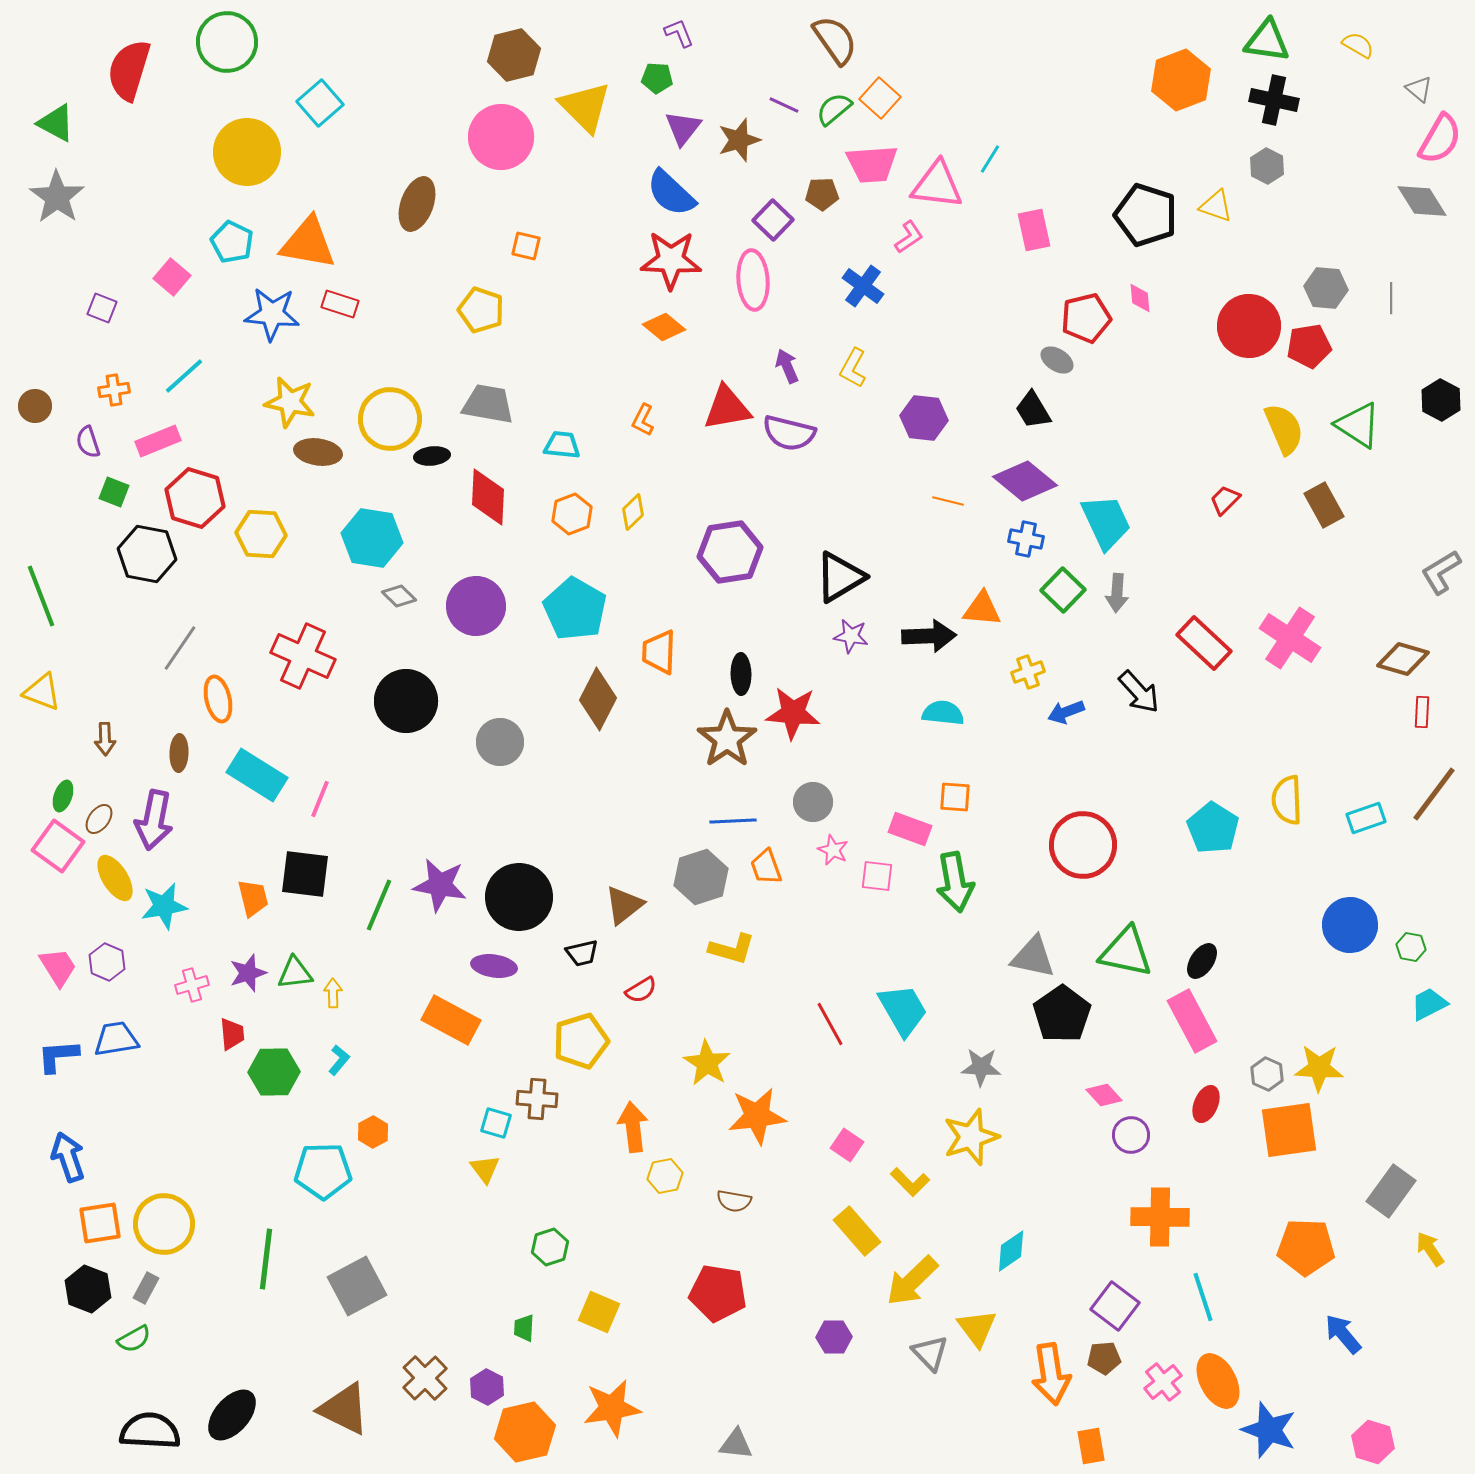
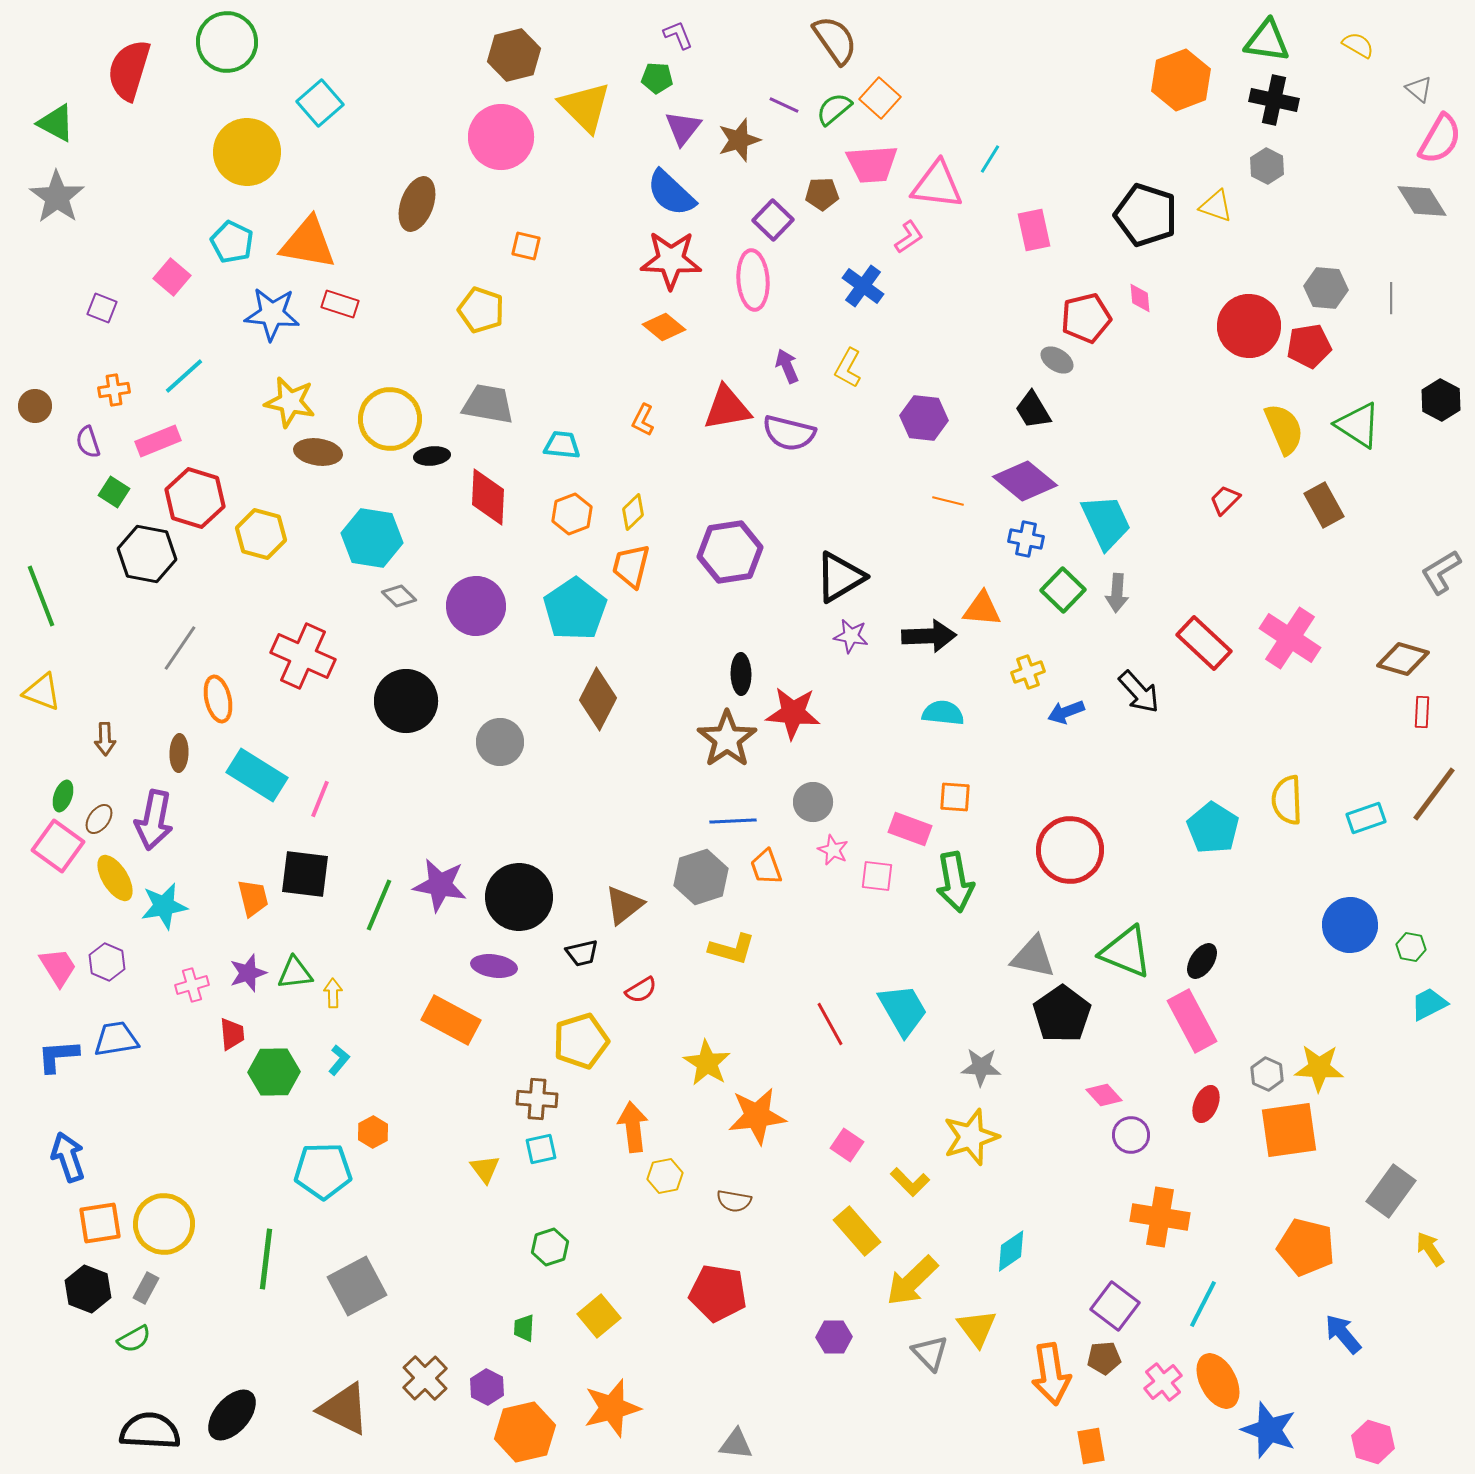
purple L-shape at (679, 33): moved 1 px left, 2 px down
yellow L-shape at (853, 368): moved 5 px left
green square at (114, 492): rotated 12 degrees clockwise
yellow hexagon at (261, 534): rotated 12 degrees clockwise
cyan pentagon at (575, 609): rotated 8 degrees clockwise
orange trapezoid at (659, 652): moved 28 px left, 86 px up; rotated 12 degrees clockwise
red circle at (1083, 845): moved 13 px left, 5 px down
green triangle at (1126, 952): rotated 10 degrees clockwise
cyan square at (496, 1123): moved 45 px right, 26 px down; rotated 28 degrees counterclockwise
orange cross at (1160, 1217): rotated 8 degrees clockwise
orange pentagon at (1306, 1247): rotated 12 degrees clockwise
cyan line at (1203, 1297): moved 7 px down; rotated 45 degrees clockwise
yellow square at (599, 1312): moved 4 px down; rotated 27 degrees clockwise
orange star at (612, 1408): rotated 6 degrees counterclockwise
